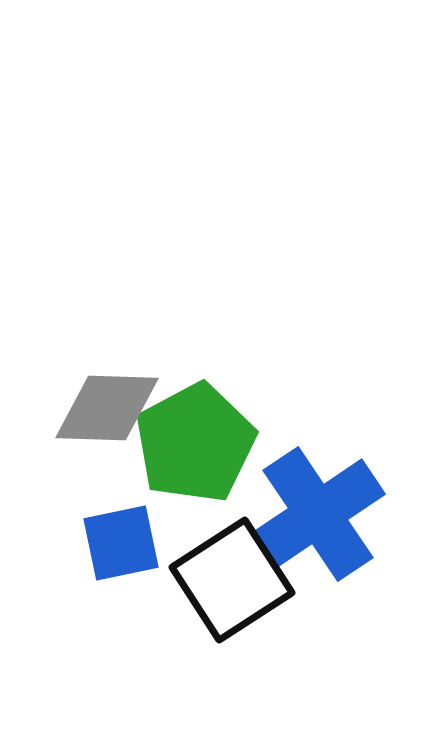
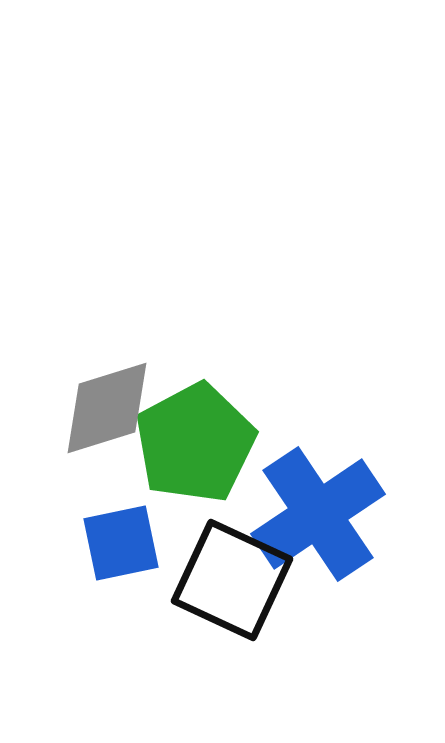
gray diamond: rotated 19 degrees counterclockwise
black square: rotated 32 degrees counterclockwise
